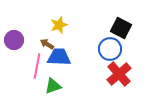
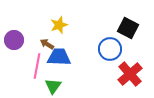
black square: moved 7 px right
red cross: moved 11 px right
green triangle: rotated 36 degrees counterclockwise
